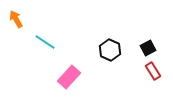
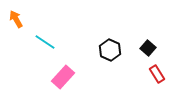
black square: rotated 21 degrees counterclockwise
red rectangle: moved 4 px right, 3 px down
pink rectangle: moved 6 px left
